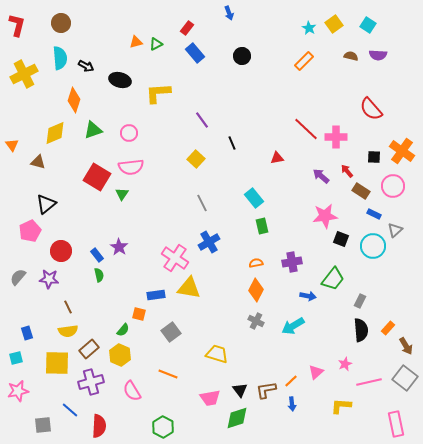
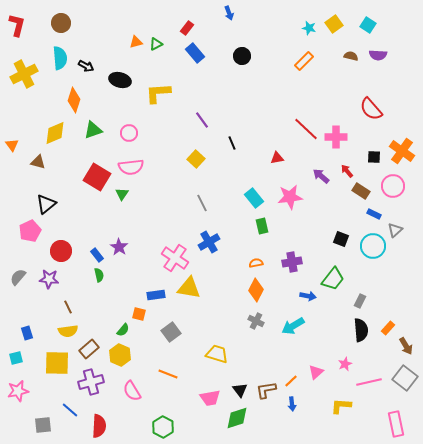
cyan star at (309, 28): rotated 16 degrees counterclockwise
pink star at (325, 216): moved 35 px left, 19 px up
